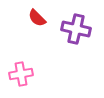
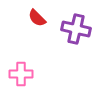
pink cross: rotated 10 degrees clockwise
